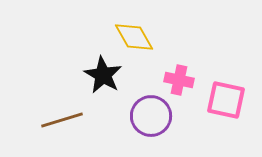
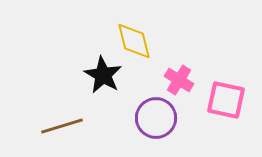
yellow diamond: moved 4 px down; rotated 15 degrees clockwise
pink cross: rotated 20 degrees clockwise
purple circle: moved 5 px right, 2 px down
brown line: moved 6 px down
